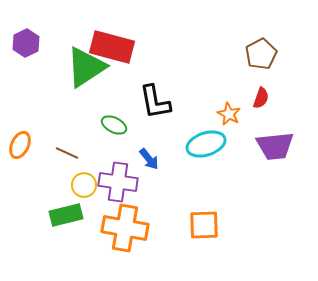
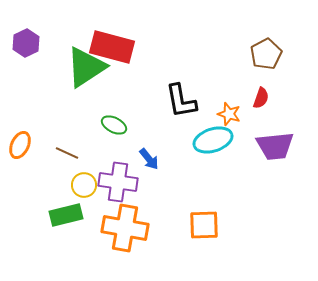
brown pentagon: moved 5 px right
black L-shape: moved 26 px right, 1 px up
orange star: rotated 10 degrees counterclockwise
cyan ellipse: moved 7 px right, 4 px up
